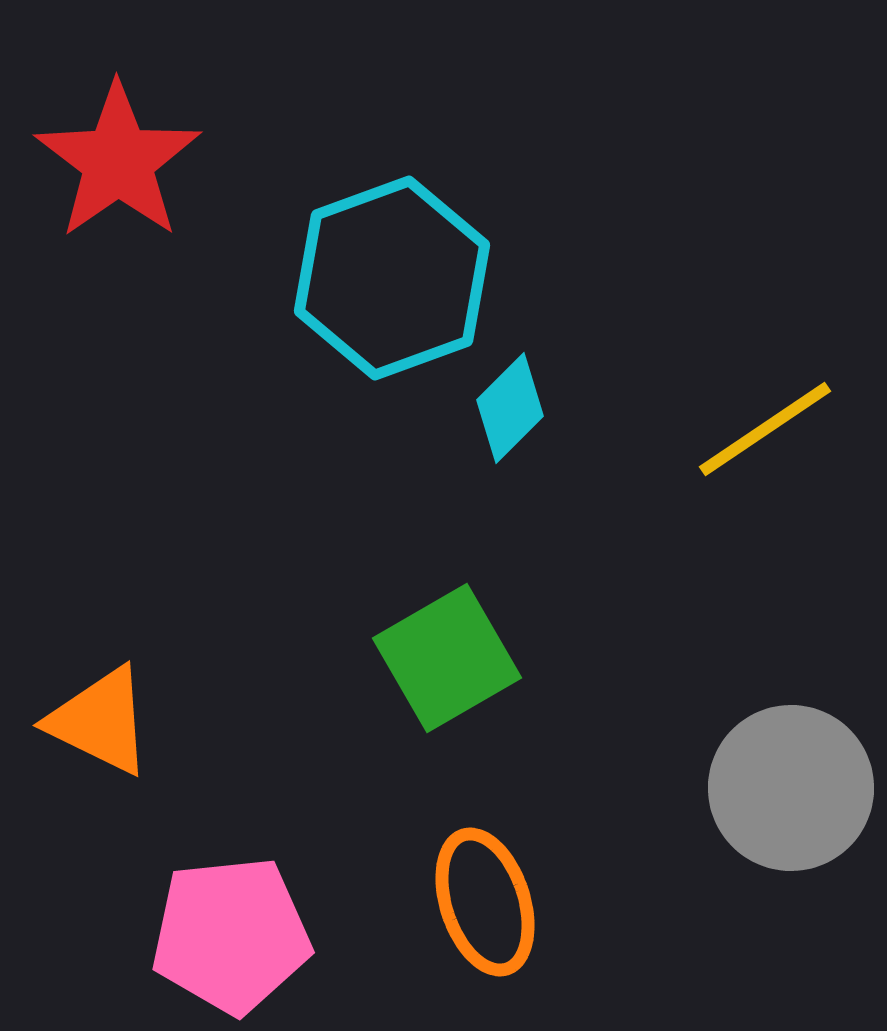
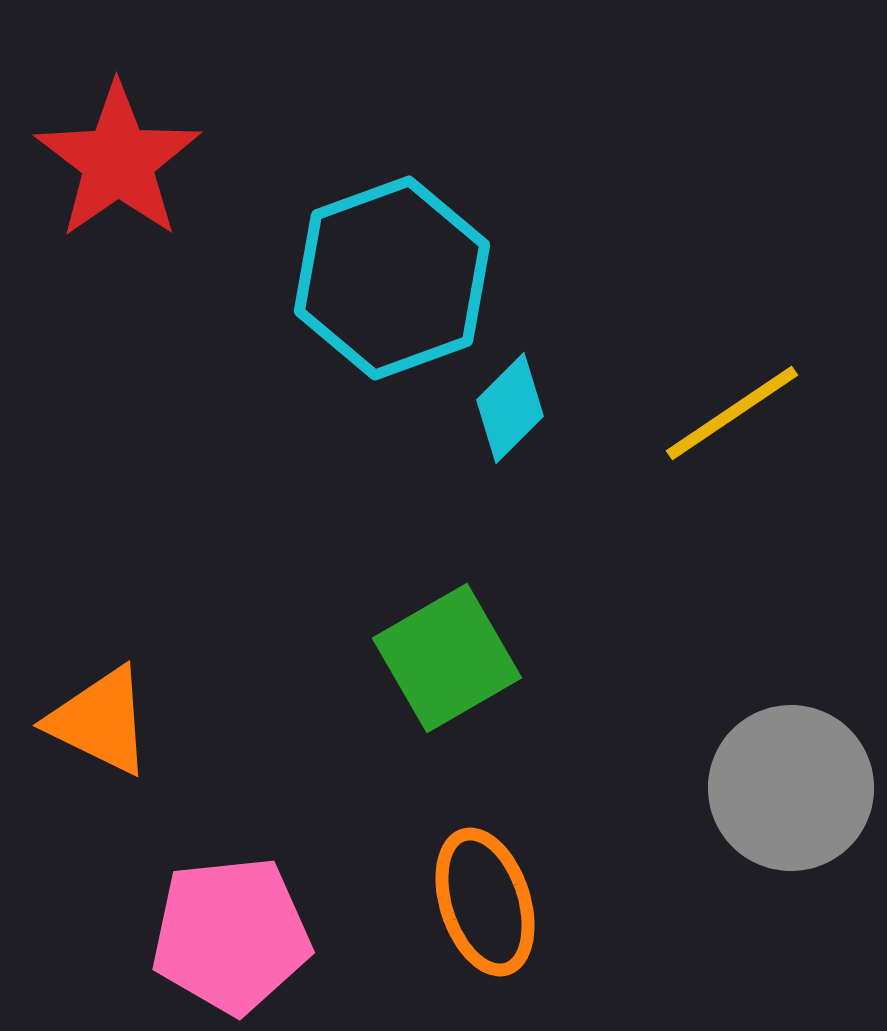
yellow line: moved 33 px left, 16 px up
